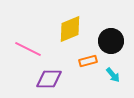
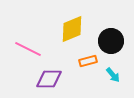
yellow diamond: moved 2 px right
